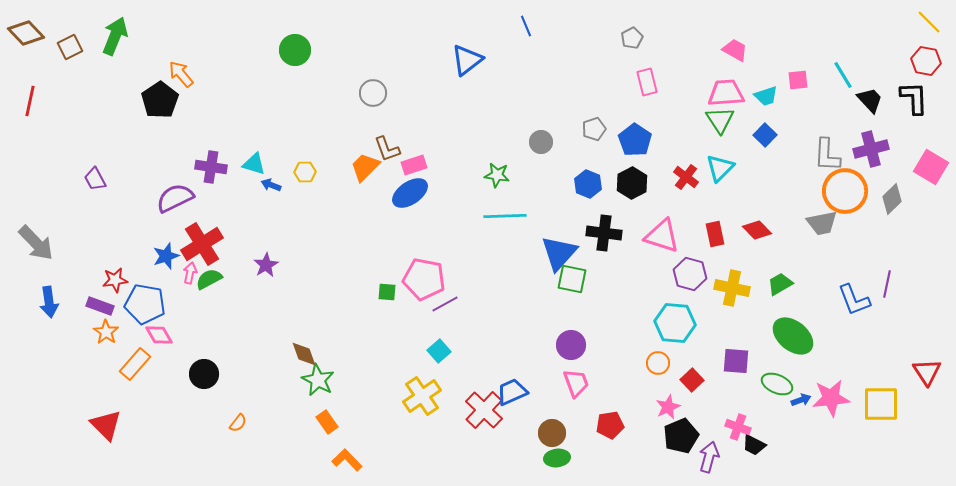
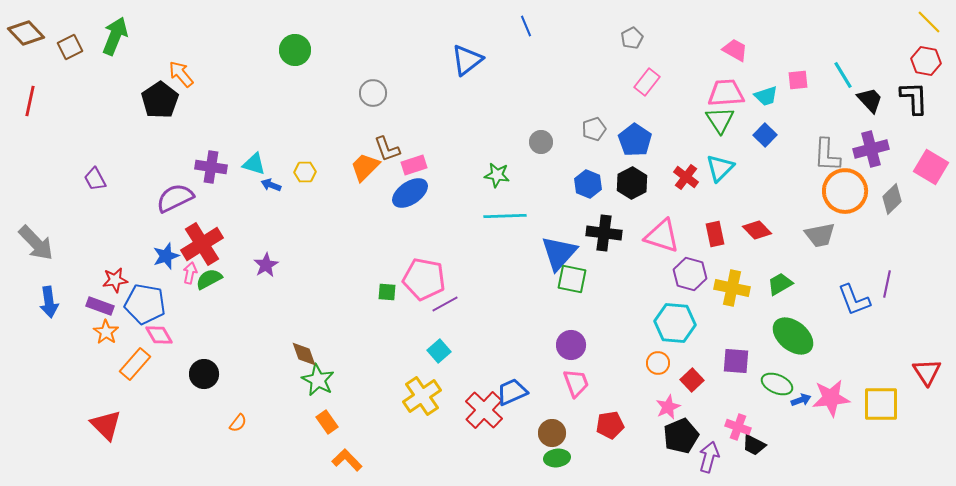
pink rectangle at (647, 82): rotated 52 degrees clockwise
gray trapezoid at (822, 223): moved 2 px left, 12 px down
